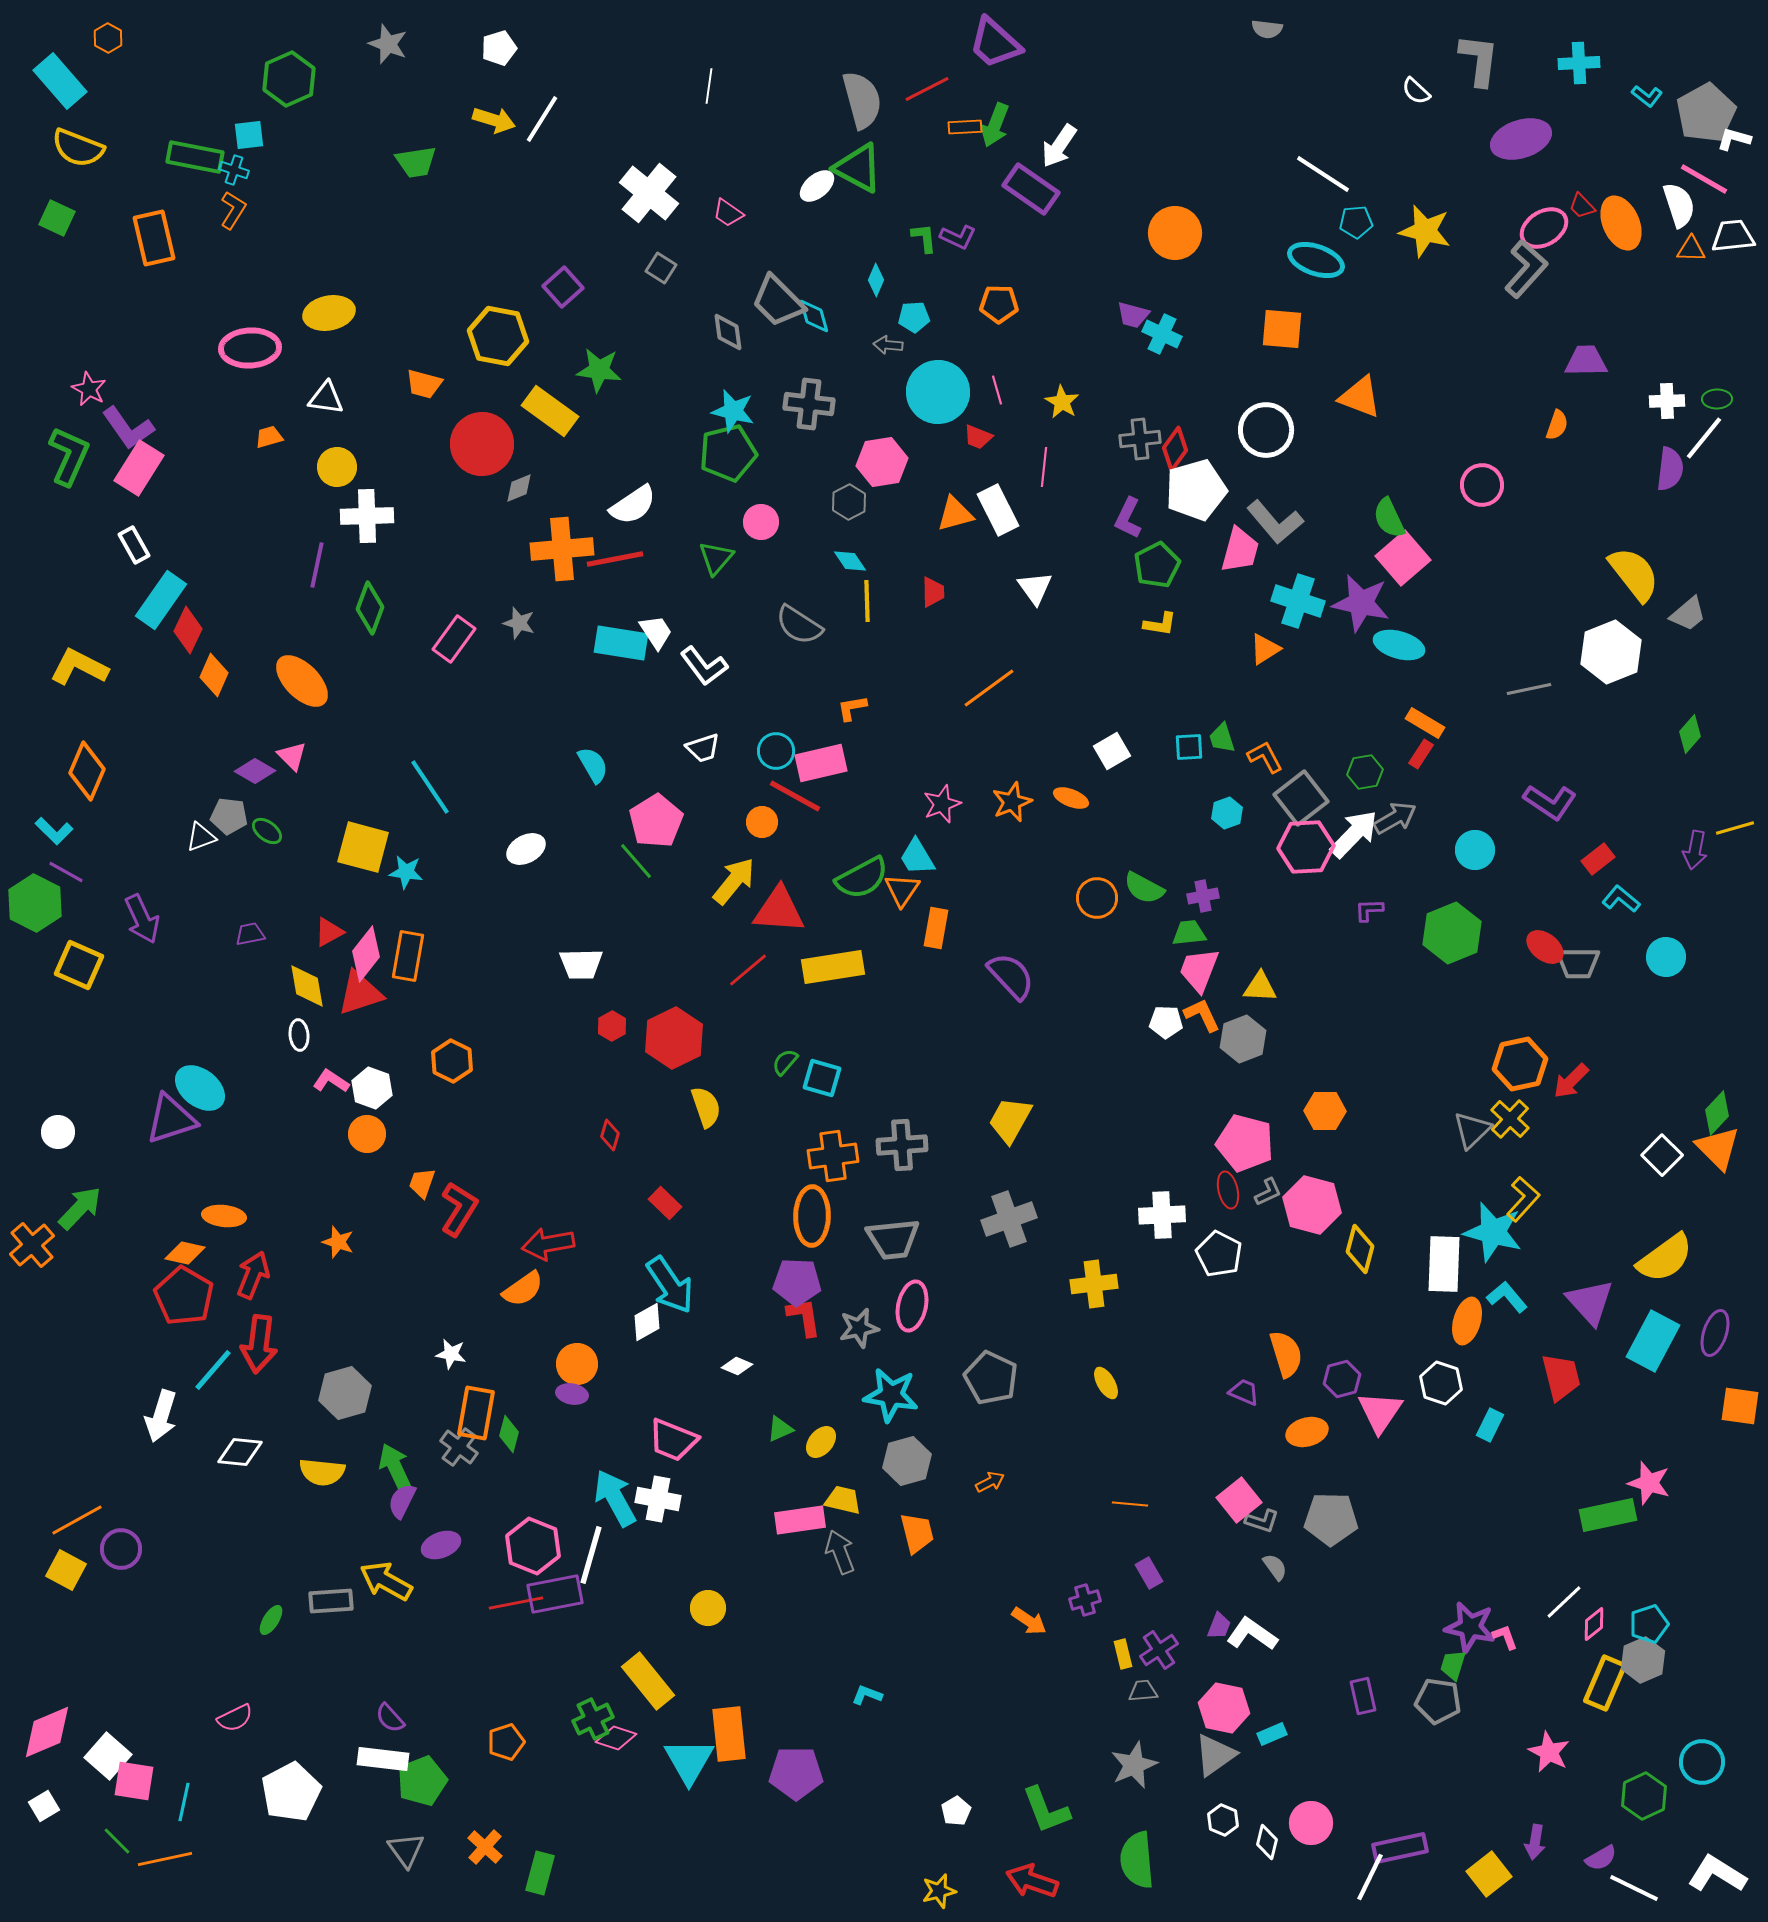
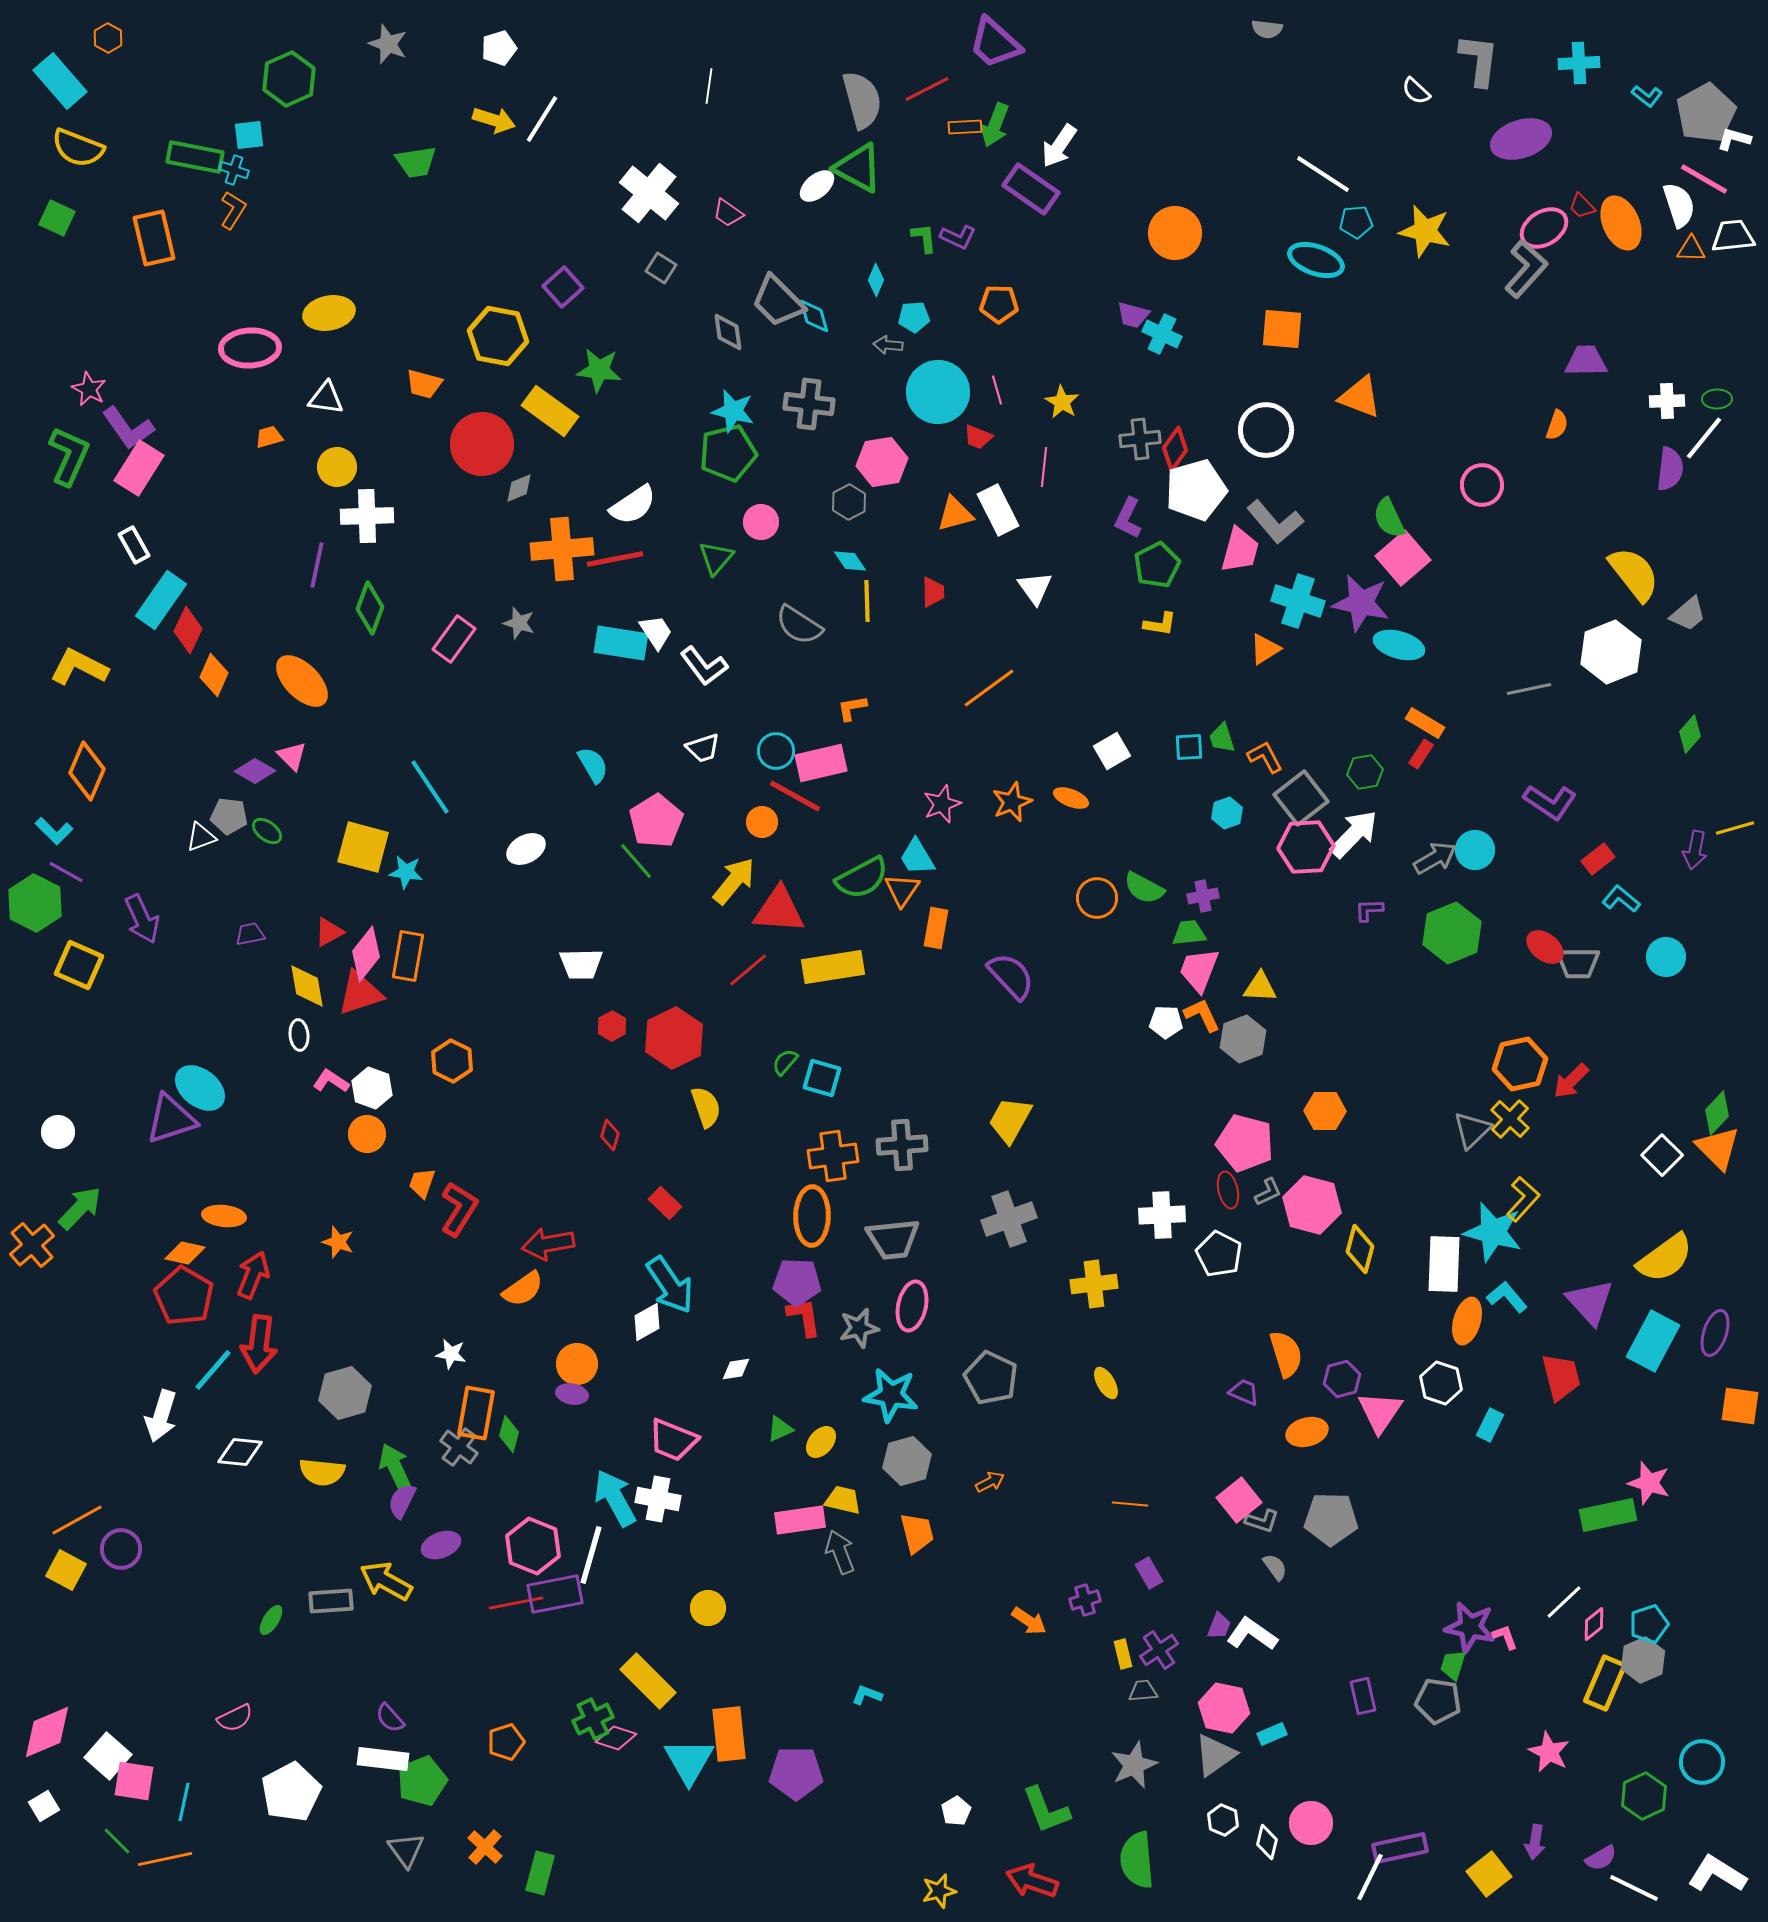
gray arrow at (1395, 818): moved 40 px right, 40 px down
white diamond at (737, 1366): moved 1 px left, 3 px down; rotated 32 degrees counterclockwise
yellow rectangle at (648, 1681): rotated 6 degrees counterclockwise
